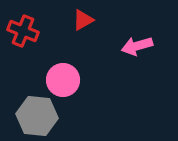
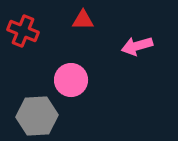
red triangle: rotated 30 degrees clockwise
pink circle: moved 8 px right
gray hexagon: rotated 9 degrees counterclockwise
